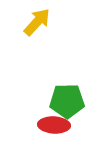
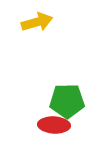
yellow arrow: rotated 32 degrees clockwise
